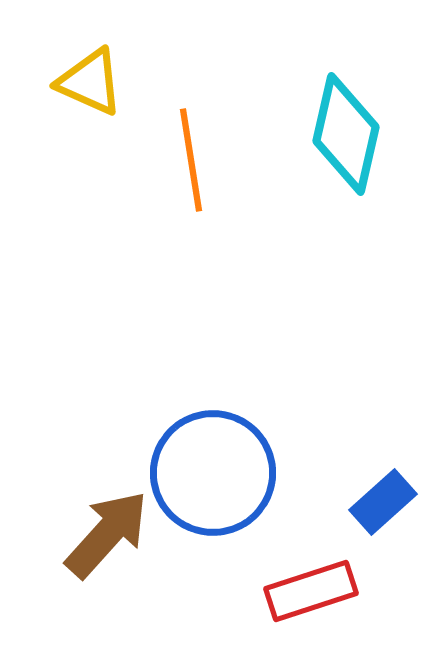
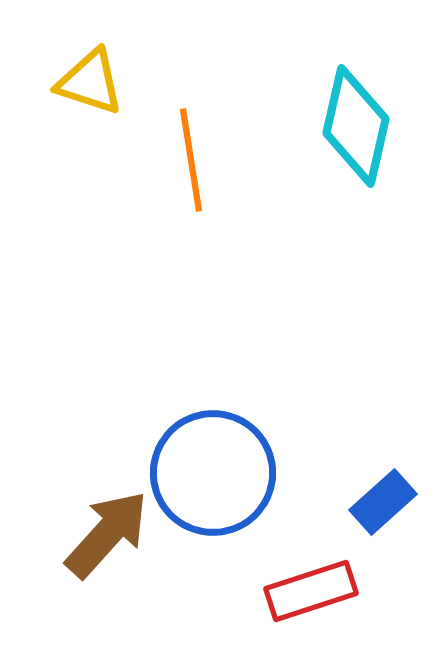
yellow triangle: rotated 6 degrees counterclockwise
cyan diamond: moved 10 px right, 8 px up
